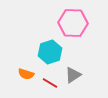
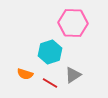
orange semicircle: moved 1 px left
